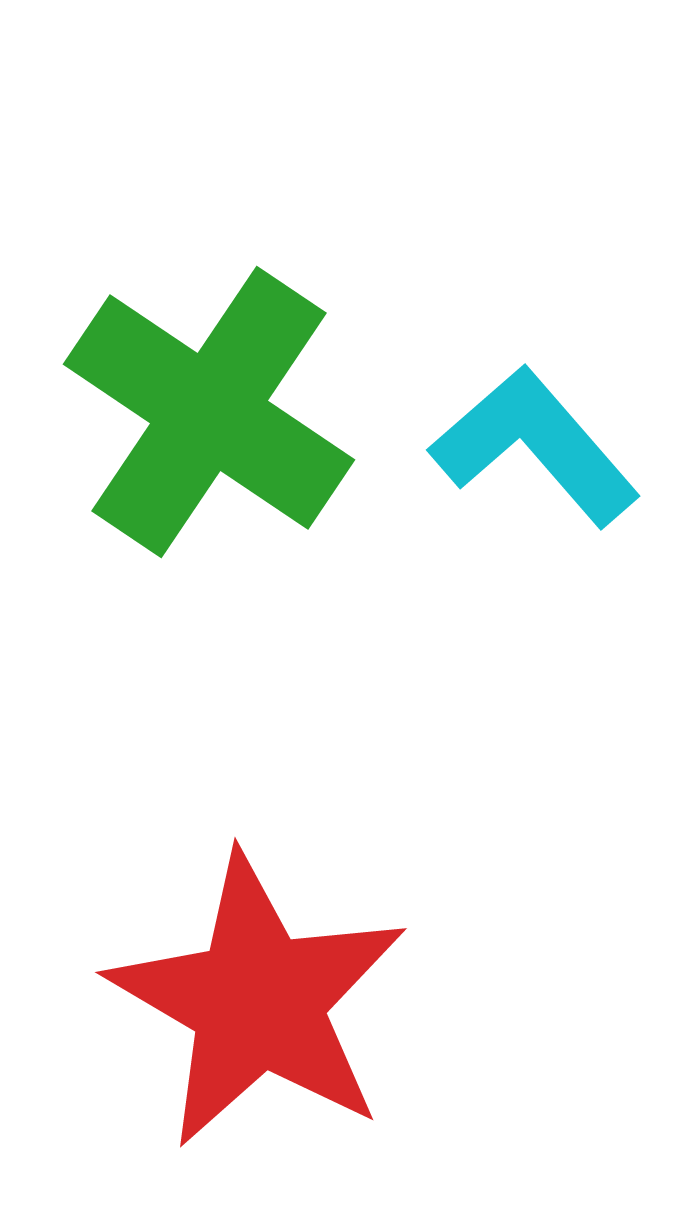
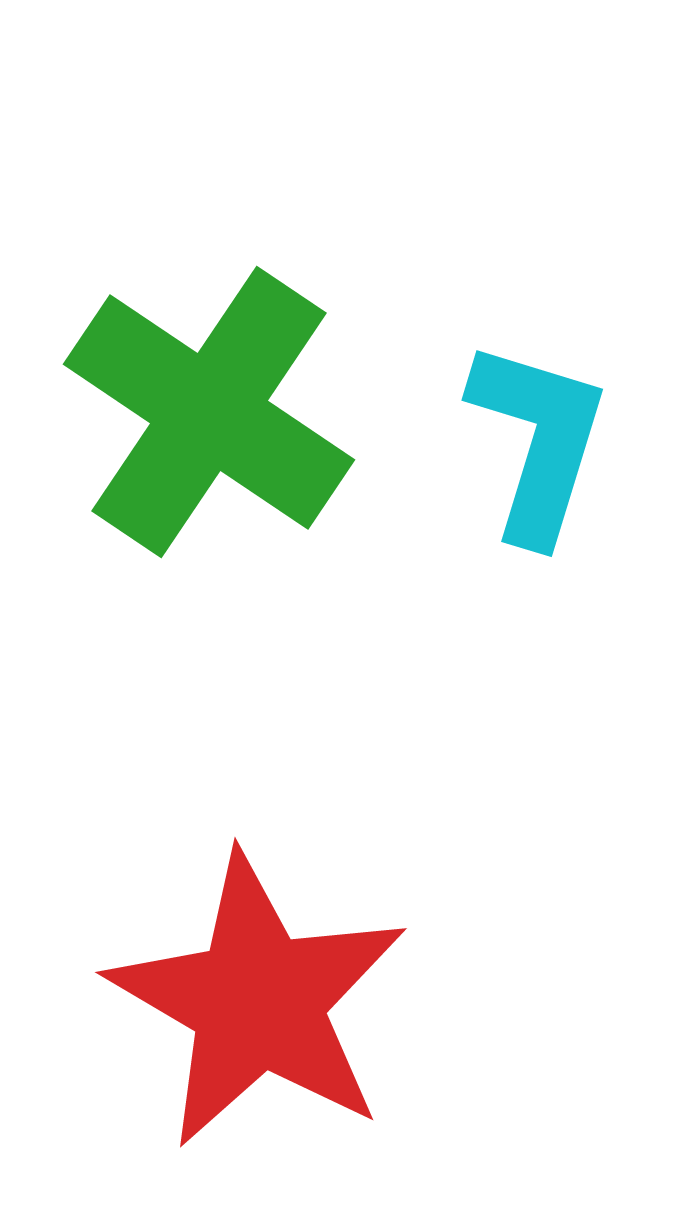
cyan L-shape: moved 3 px right, 5 px up; rotated 58 degrees clockwise
